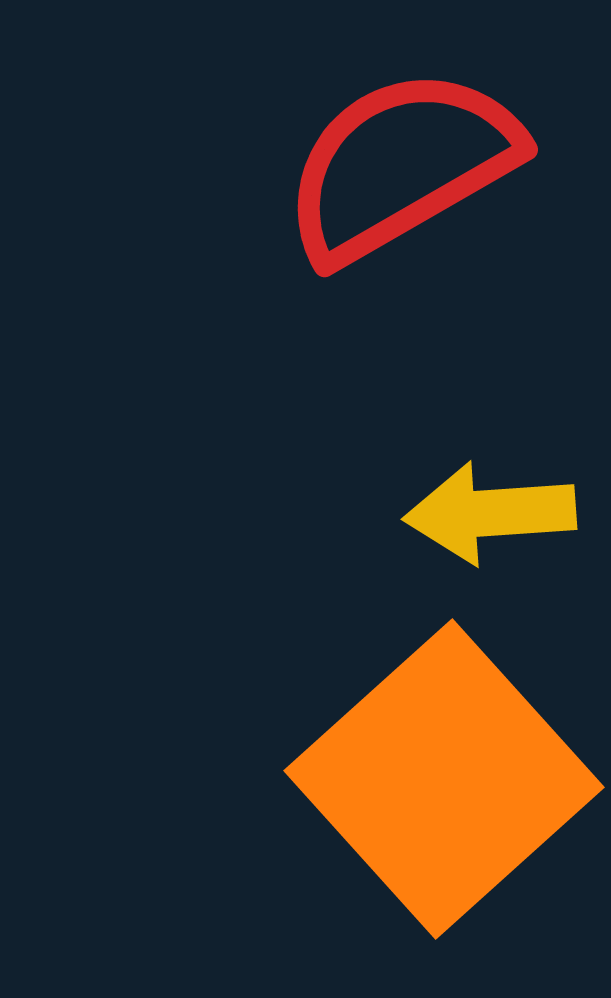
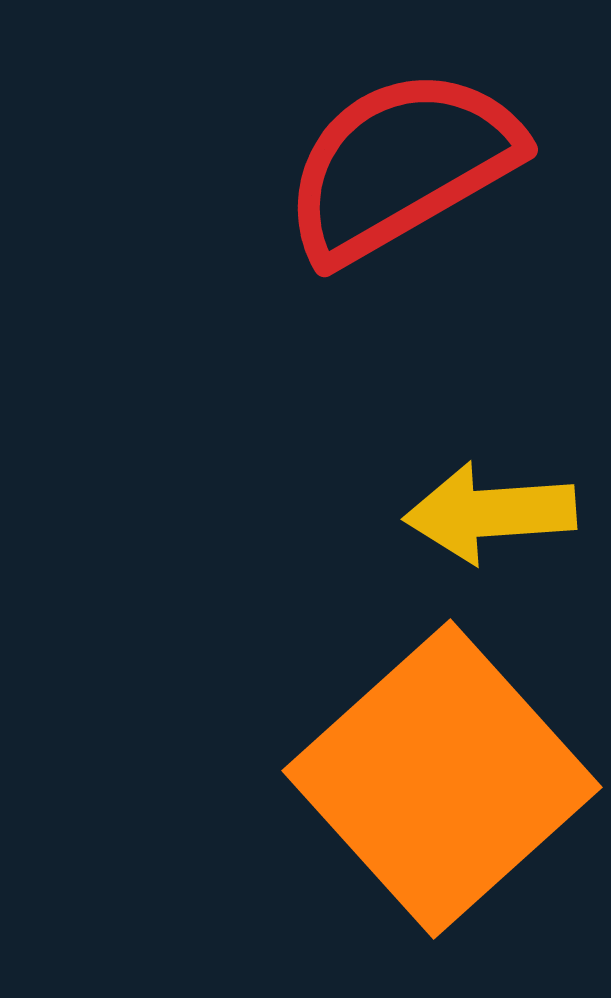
orange square: moved 2 px left
